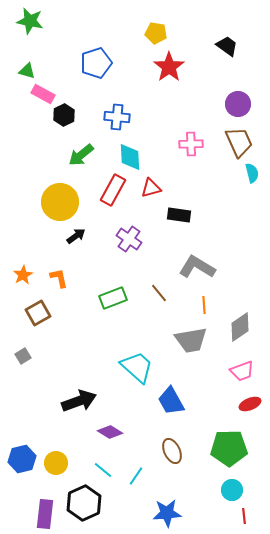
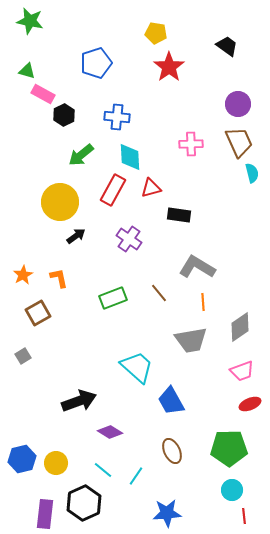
orange line at (204, 305): moved 1 px left, 3 px up
